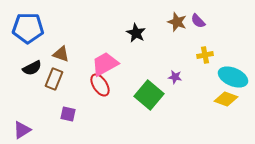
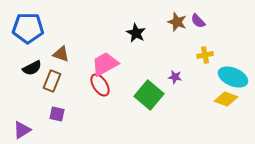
brown rectangle: moved 2 px left, 2 px down
purple square: moved 11 px left
